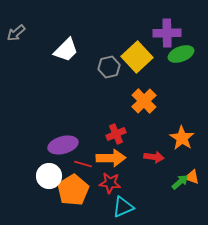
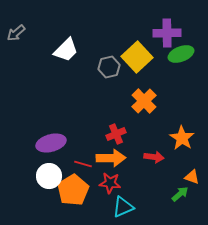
purple ellipse: moved 12 px left, 2 px up
green arrow: moved 12 px down
